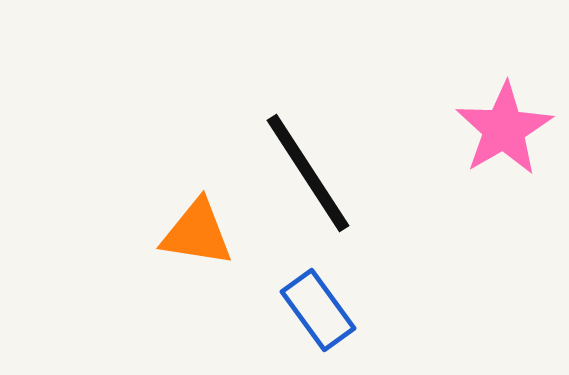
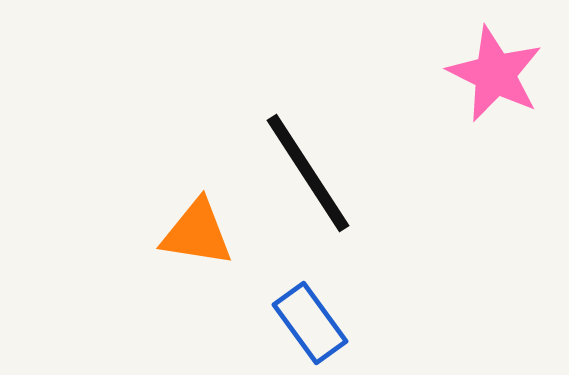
pink star: moved 9 px left, 55 px up; rotated 16 degrees counterclockwise
blue rectangle: moved 8 px left, 13 px down
